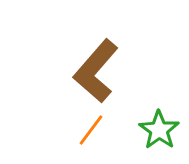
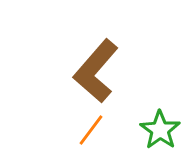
green star: moved 1 px right
